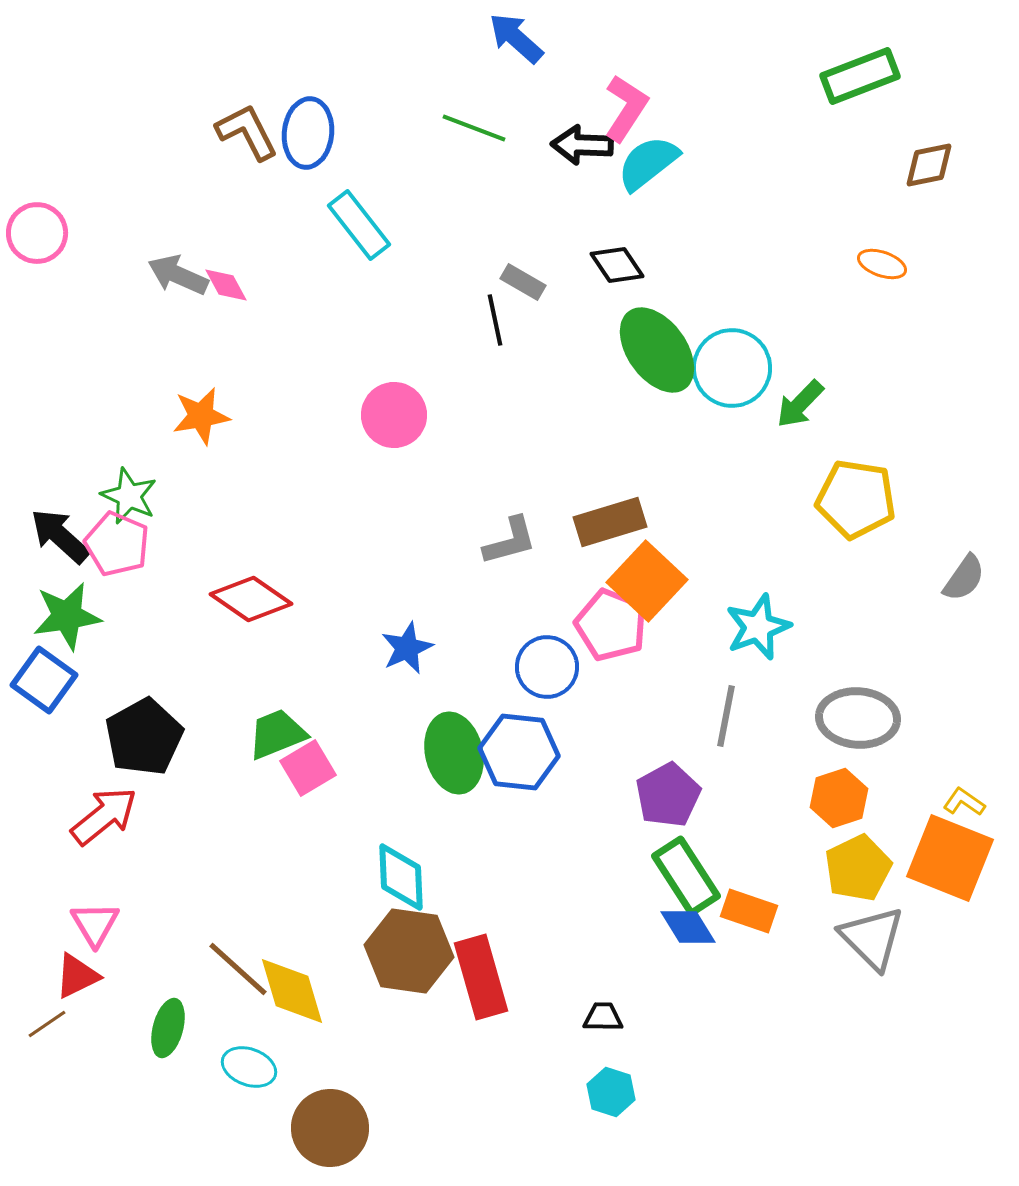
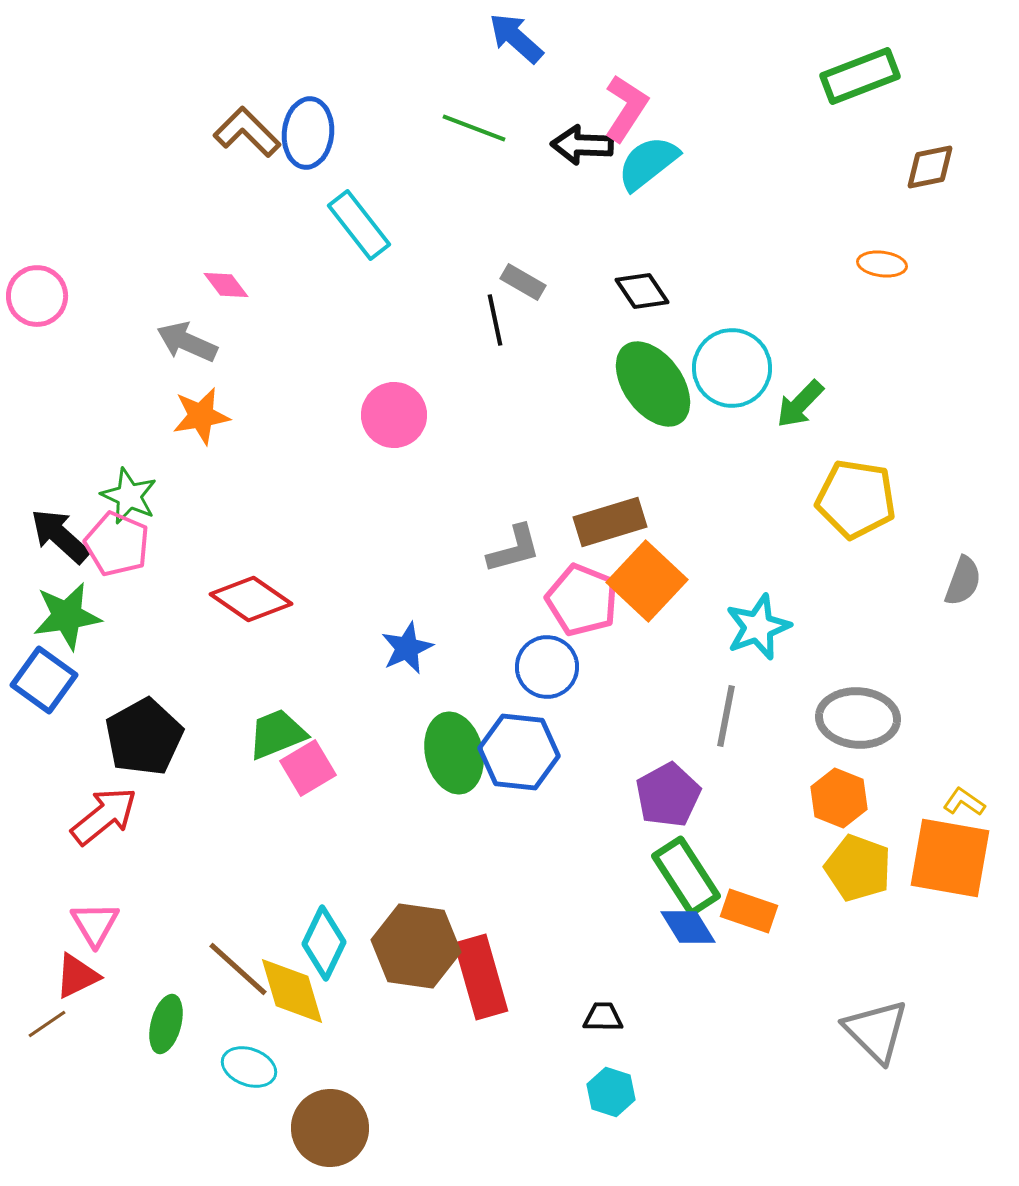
brown L-shape at (247, 132): rotated 18 degrees counterclockwise
brown diamond at (929, 165): moved 1 px right, 2 px down
pink circle at (37, 233): moved 63 px down
orange ellipse at (882, 264): rotated 12 degrees counterclockwise
black diamond at (617, 265): moved 25 px right, 26 px down
gray arrow at (178, 275): moved 9 px right, 67 px down
pink diamond at (226, 285): rotated 9 degrees counterclockwise
green ellipse at (657, 350): moved 4 px left, 34 px down
gray L-shape at (510, 541): moved 4 px right, 8 px down
gray semicircle at (964, 578): moved 1 px left, 3 px down; rotated 15 degrees counterclockwise
pink pentagon at (611, 625): moved 29 px left, 25 px up
orange hexagon at (839, 798): rotated 20 degrees counterclockwise
orange square at (950, 858): rotated 12 degrees counterclockwise
yellow pentagon at (858, 868): rotated 26 degrees counterclockwise
cyan diamond at (401, 877): moved 77 px left, 66 px down; rotated 28 degrees clockwise
gray triangle at (872, 938): moved 4 px right, 93 px down
brown hexagon at (409, 951): moved 7 px right, 5 px up
green ellipse at (168, 1028): moved 2 px left, 4 px up
